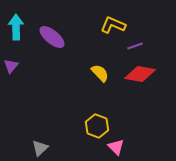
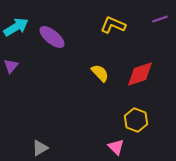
cyan arrow: rotated 60 degrees clockwise
purple line: moved 25 px right, 27 px up
red diamond: rotated 28 degrees counterclockwise
yellow hexagon: moved 39 px right, 6 px up
gray triangle: rotated 12 degrees clockwise
